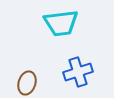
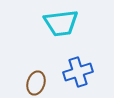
brown ellipse: moved 9 px right
